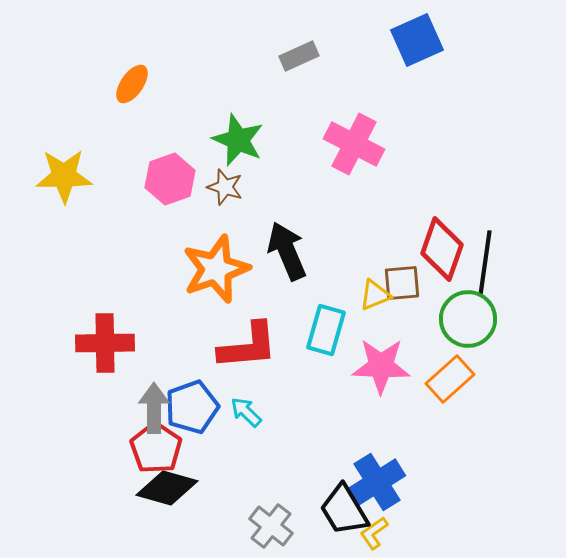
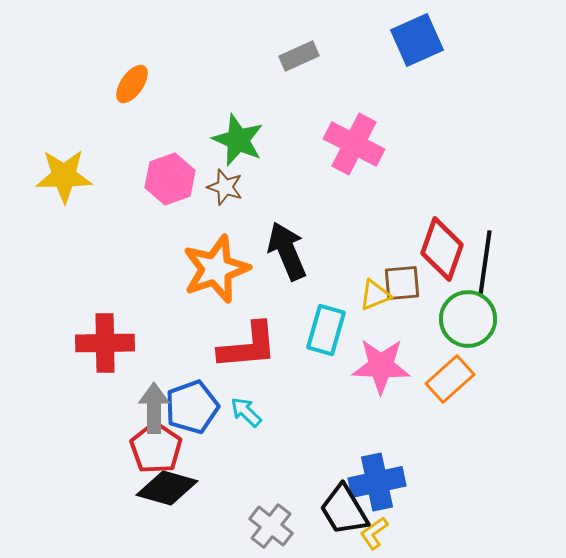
blue cross: rotated 20 degrees clockwise
